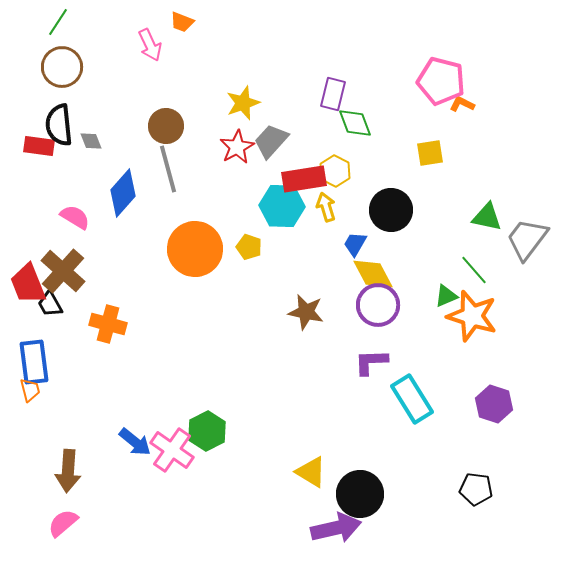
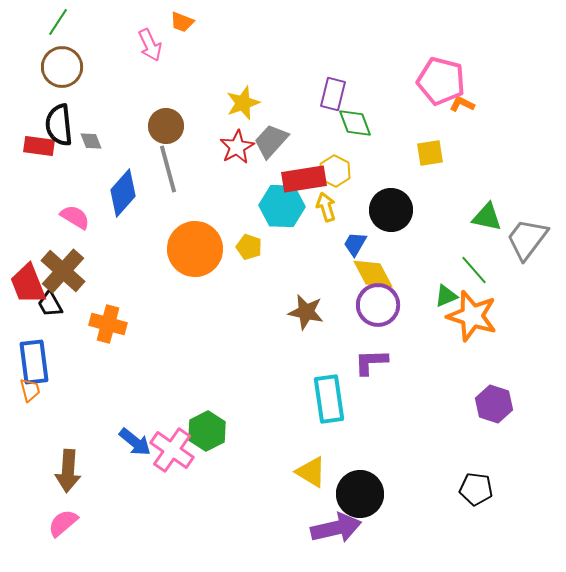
cyan rectangle at (412, 399): moved 83 px left; rotated 24 degrees clockwise
